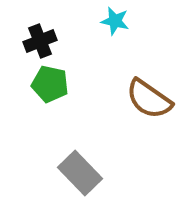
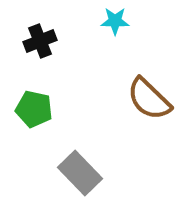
cyan star: rotated 12 degrees counterclockwise
green pentagon: moved 16 px left, 25 px down
brown semicircle: rotated 9 degrees clockwise
